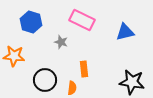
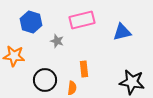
pink rectangle: rotated 40 degrees counterclockwise
blue triangle: moved 3 px left
gray star: moved 4 px left, 1 px up
